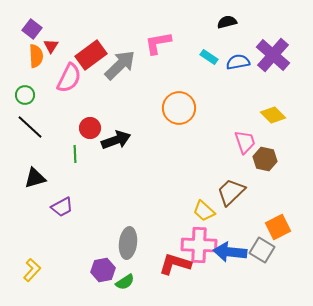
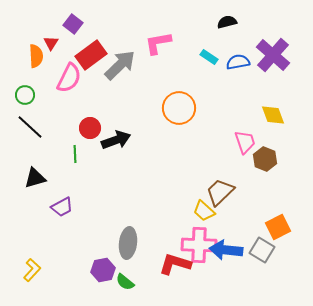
purple square: moved 41 px right, 5 px up
red triangle: moved 3 px up
yellow diamond: rotated 25 degrees clockwise
brown hexagon: rotated 10 degrees clockwise
brown trapezoid: moved 11 px left
blue arrow: moved 4 px left, 2 px up
green semicircle: rotated 72 degrees clockwise
